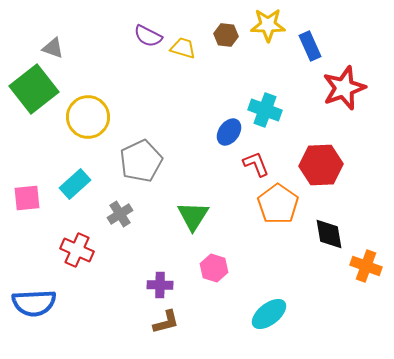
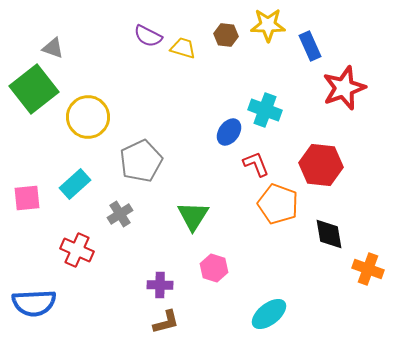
red hexagon: rotated 9 degrees clockwise
orange pentagon: rotated 15 degrees counterclockwise
orange cross: moved 2 px right, 3 px down
